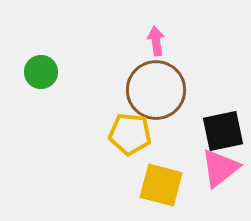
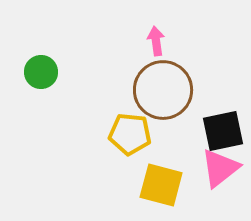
brown circle: moved 7 px right
